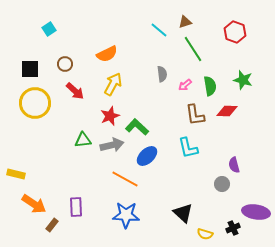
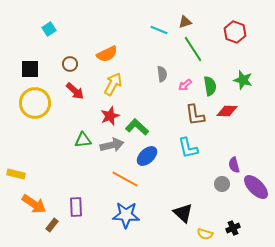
cyan line: rotated 18 degrees counterclockwise
brown circle: moved 5 px right
purple ellipse: moved 25 px up; rotated 36 degrees clockwise
